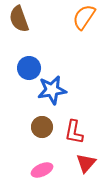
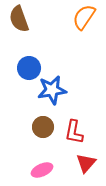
brown circle: moved 1 px right
